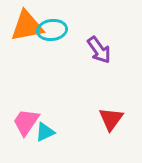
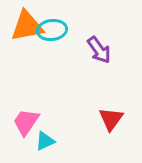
cyan triangle: moved 9 px down
